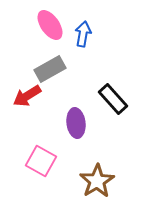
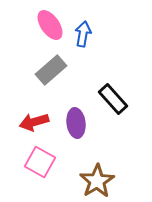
gray rectangle: moved 1 px right, 1 px down; rotated 12 degrees counterclockwise
red arrow: moved 7 px right, 26 px down; rotated 16 degrees clockwise
pink square: moved 1 px left, 1 px down
